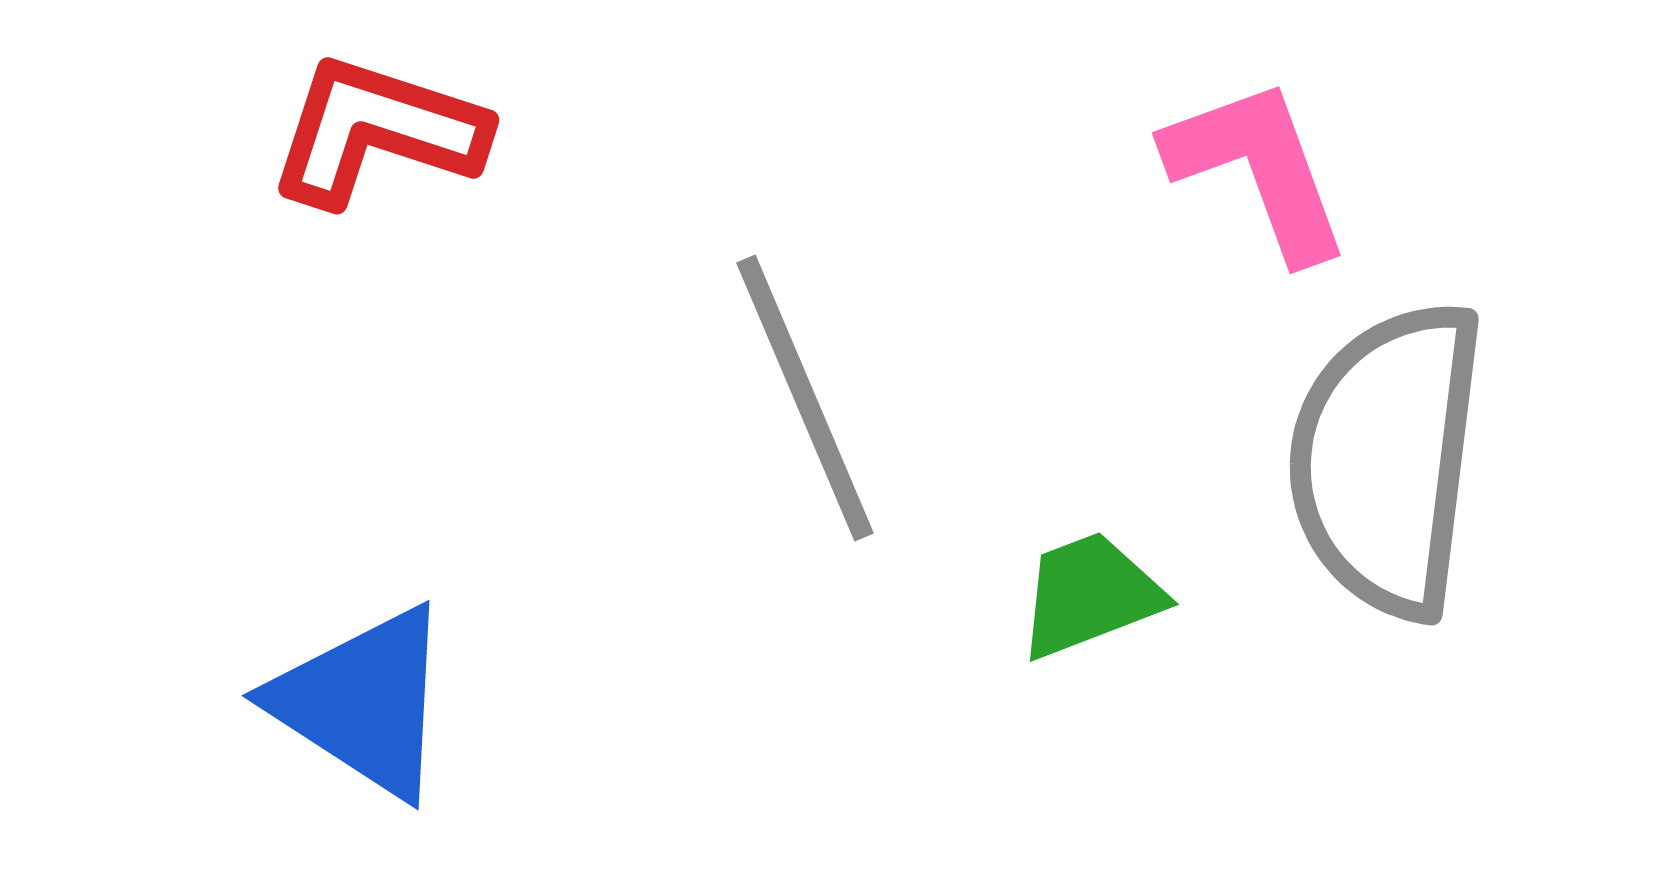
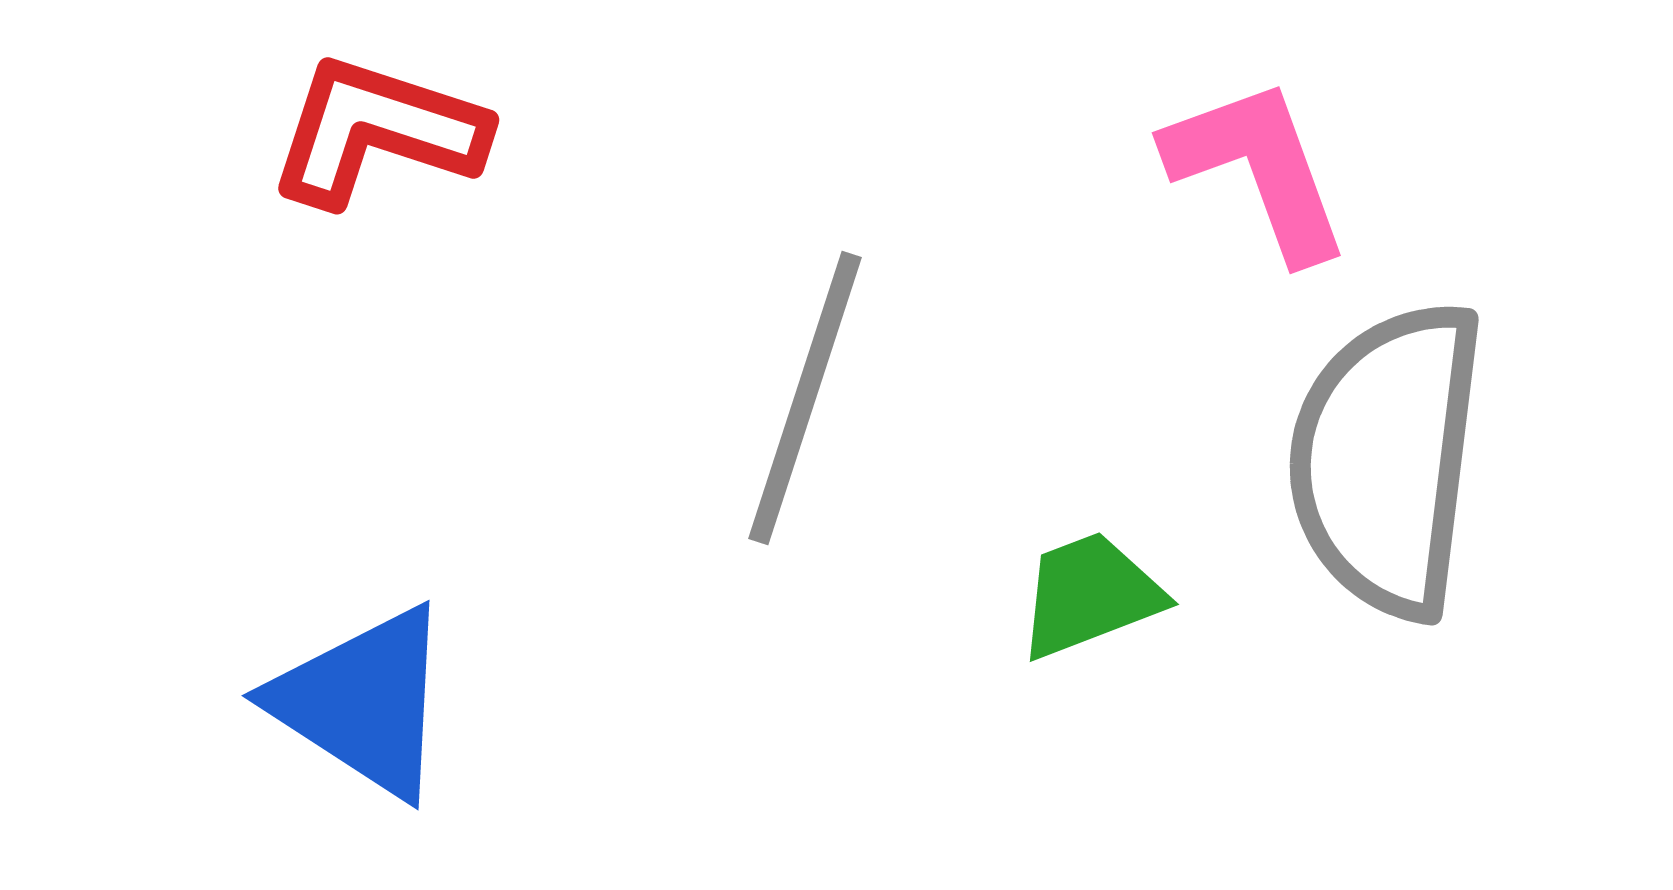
gray line: rotated 41 degrees clockwise
